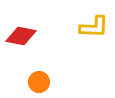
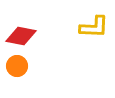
orange circle: moved 22 px left, 16 px up
